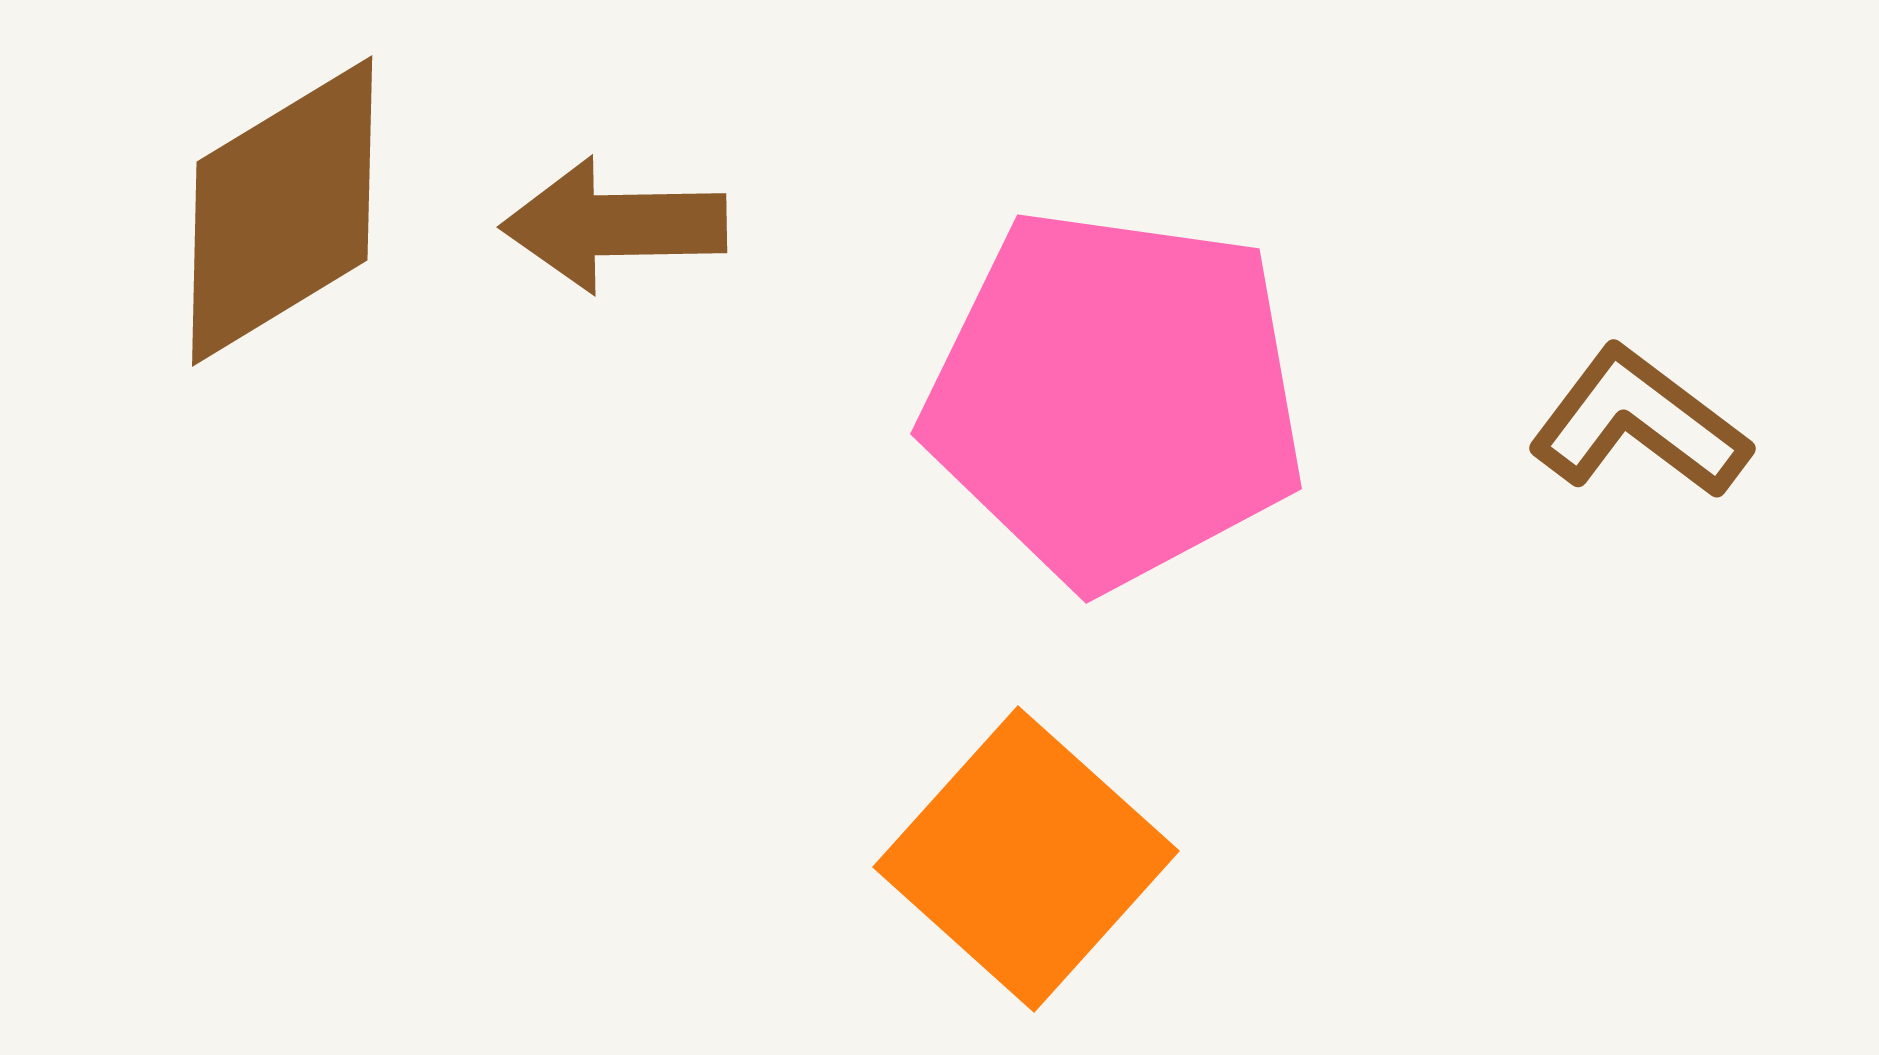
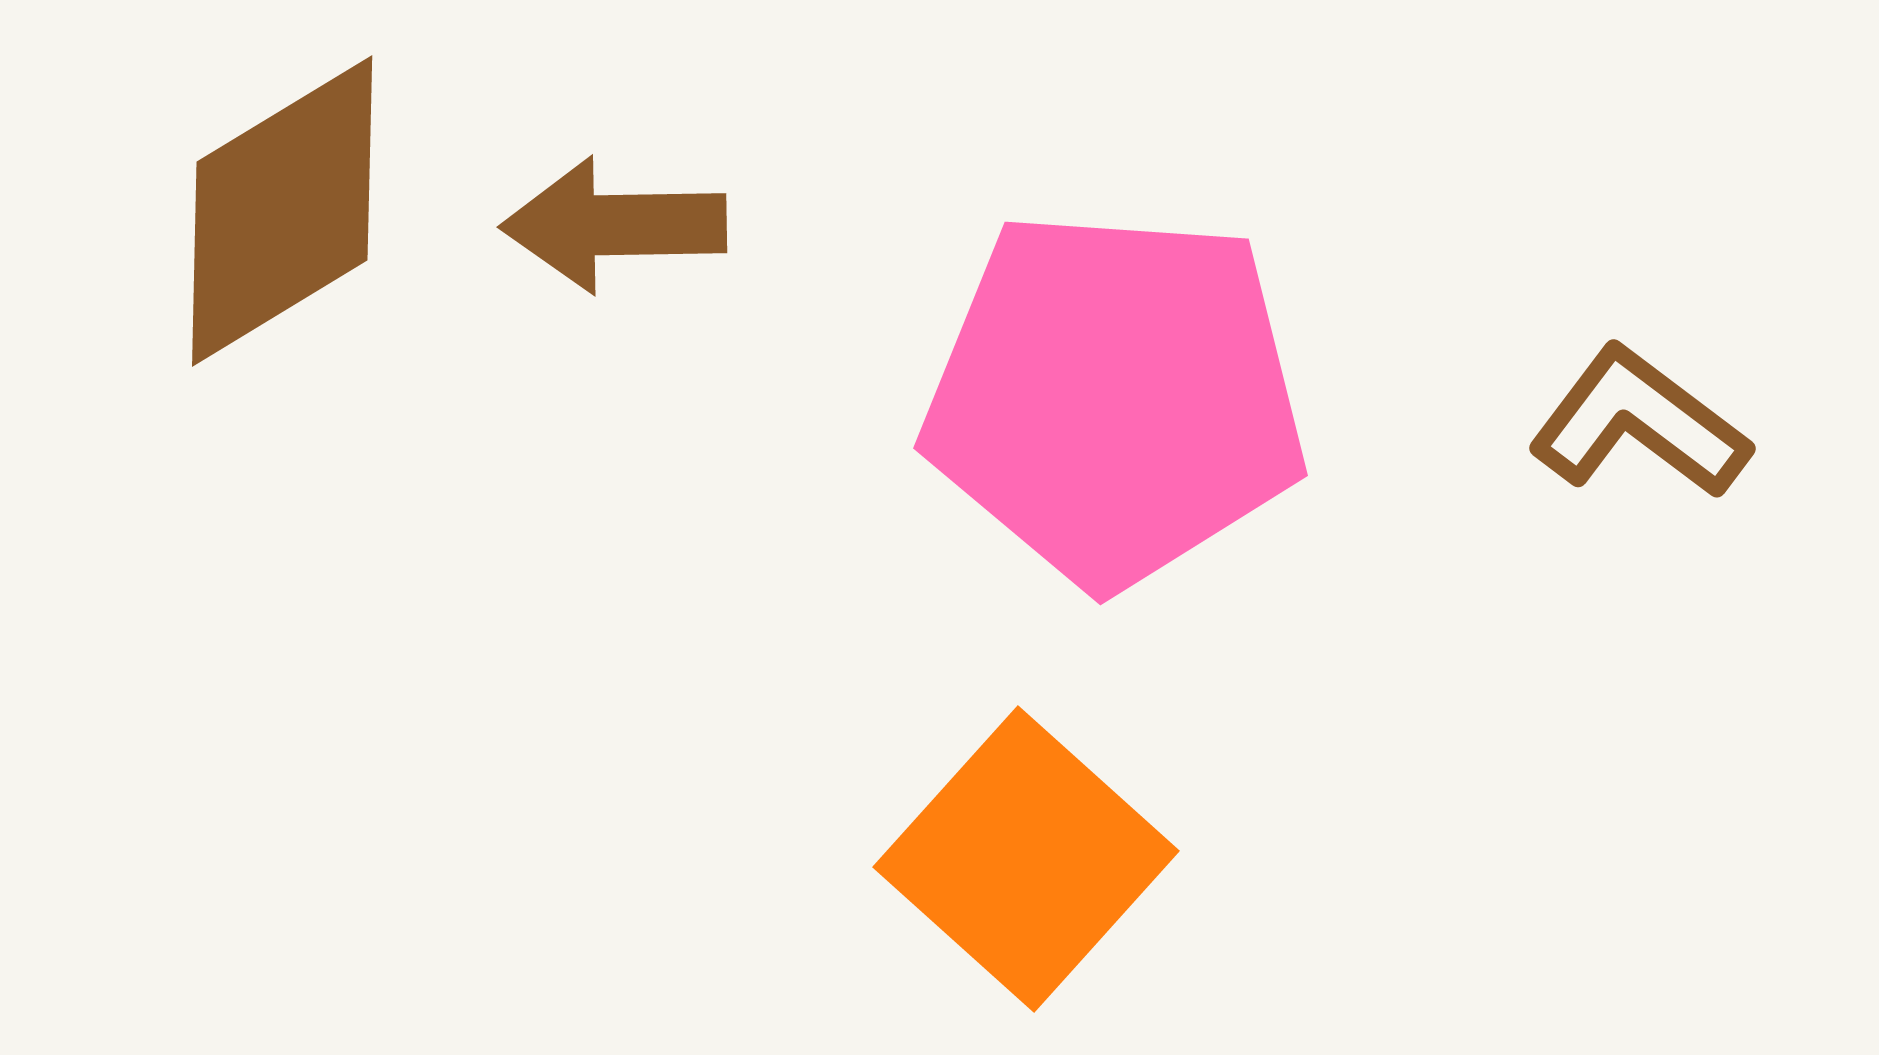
pink pentagon: rotated 4 degrees counterclockwise
